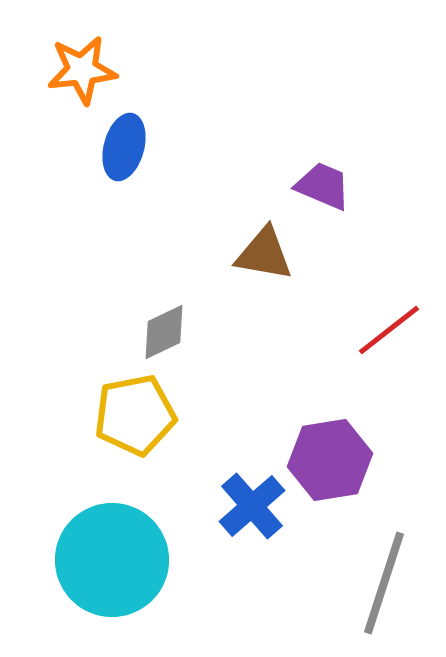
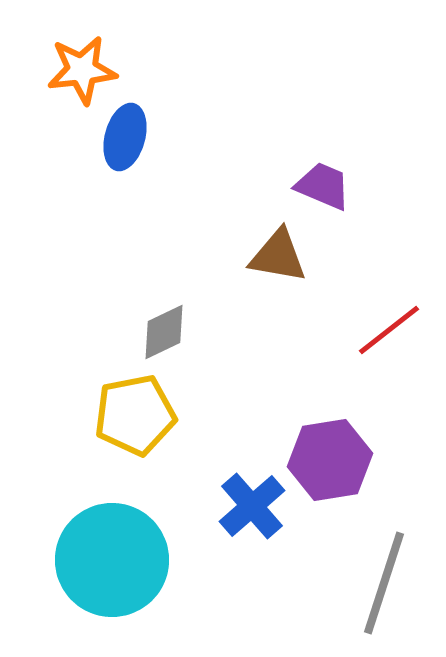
blue ellipse: moved 1 px right, 10 px up
brown triangle: moved 14 px right, 2 px down
